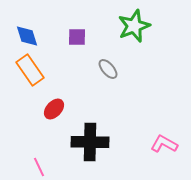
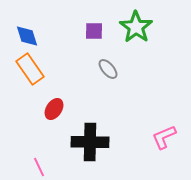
green star: moved 2 px right, 1 px down; rotated 16 degrees counterclockwise
purple square: moved 17 px right, 6 px up
orange rectangle: moved 1 px up
red ellipse: rotated 10 degrees counterclockwise
pink L-shape: moved 7 px up; rotated 52 degrees counterclockwise
